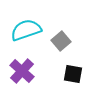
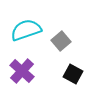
black square: rotated 18 degrees clockwise
